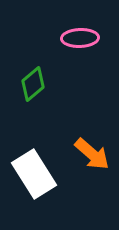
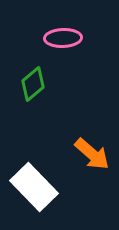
pink ellipse: moved 17 px left
white rectangle: moved 13 px down; rotated 12 degrees counterclockwise
